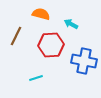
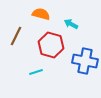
red hexagon: rotated 20 degrees clockwise
blue cross: moved 1 px right
cyan line: moved 6 px up
